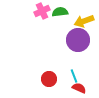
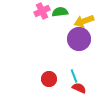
purple circle: moved 1 px right, 1 px up
